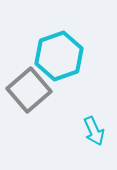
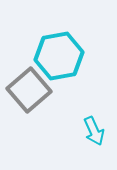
cyan hexagon: rotated 9 degrees clockwise
